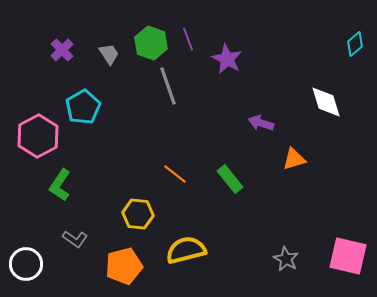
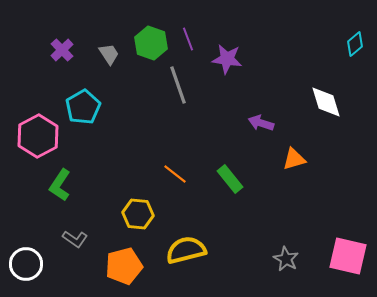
purple star: rotated 20 degrees counterclockwise
gray line: moved 10 px right, 1 px up
